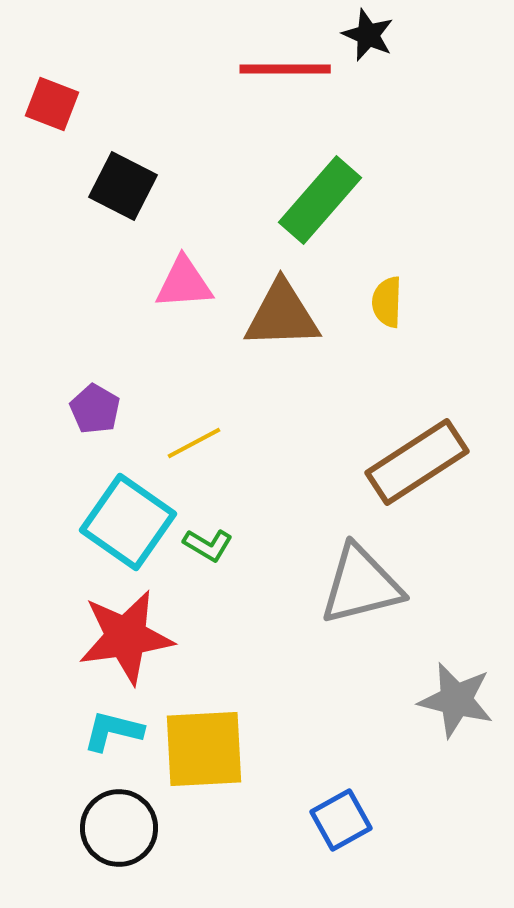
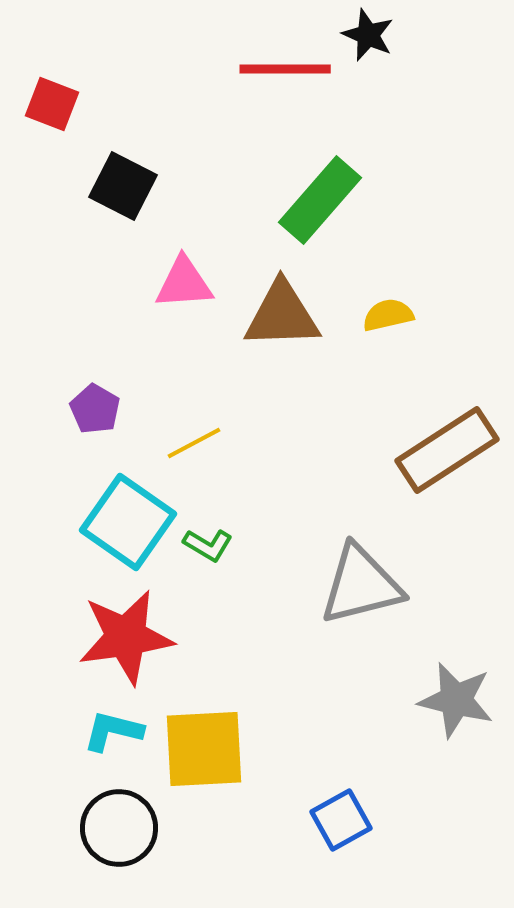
yellow semicircle: moved 1 px right, 13 px down; rotated 75 degrees clockwise
brown rectangle: moved 30 px right, 12 px up
